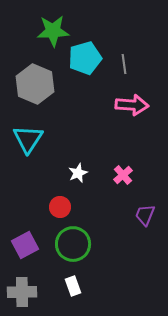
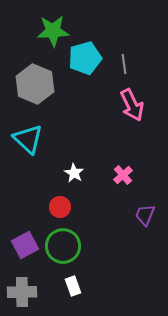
pink arrow: rotated 60 degrees clockwise
cyan triangle: rotated 20 degrees counterclockwise
white star: moved 4 px left; rotated 18 degrees counterclockwise
green circle: moved 10 px left, 2 px down
